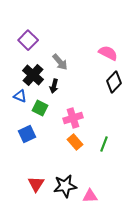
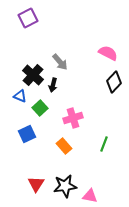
purple square: moved 22 px up; rotated 18 degrees clockwise
black arrow: moved 1 px left, 1 px up
green square: rotated 21 degrees clockwise
orange rectangle: moved 11 px left, 4 px down
pink triangle: rotated 14 degrees clockwise
